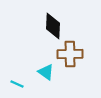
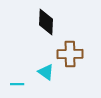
black diamond: moved 7 px left, 4 px up
cyan line: rotated 24 degrees counterclockwise
